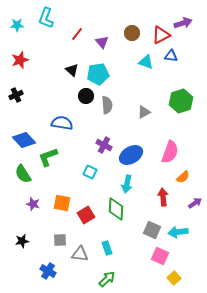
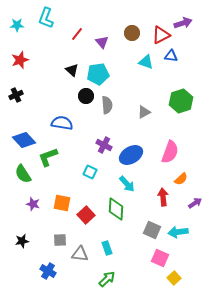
orange semicircle at (183, 177): moved 2 px left, 2 px down
cyan arrow at (127, 184): rotated 54 degrees counterclockwise
red square at (86, 215): rotated 12 degrees counterclockwise
pink square at (160, 256): moved 2 px down
